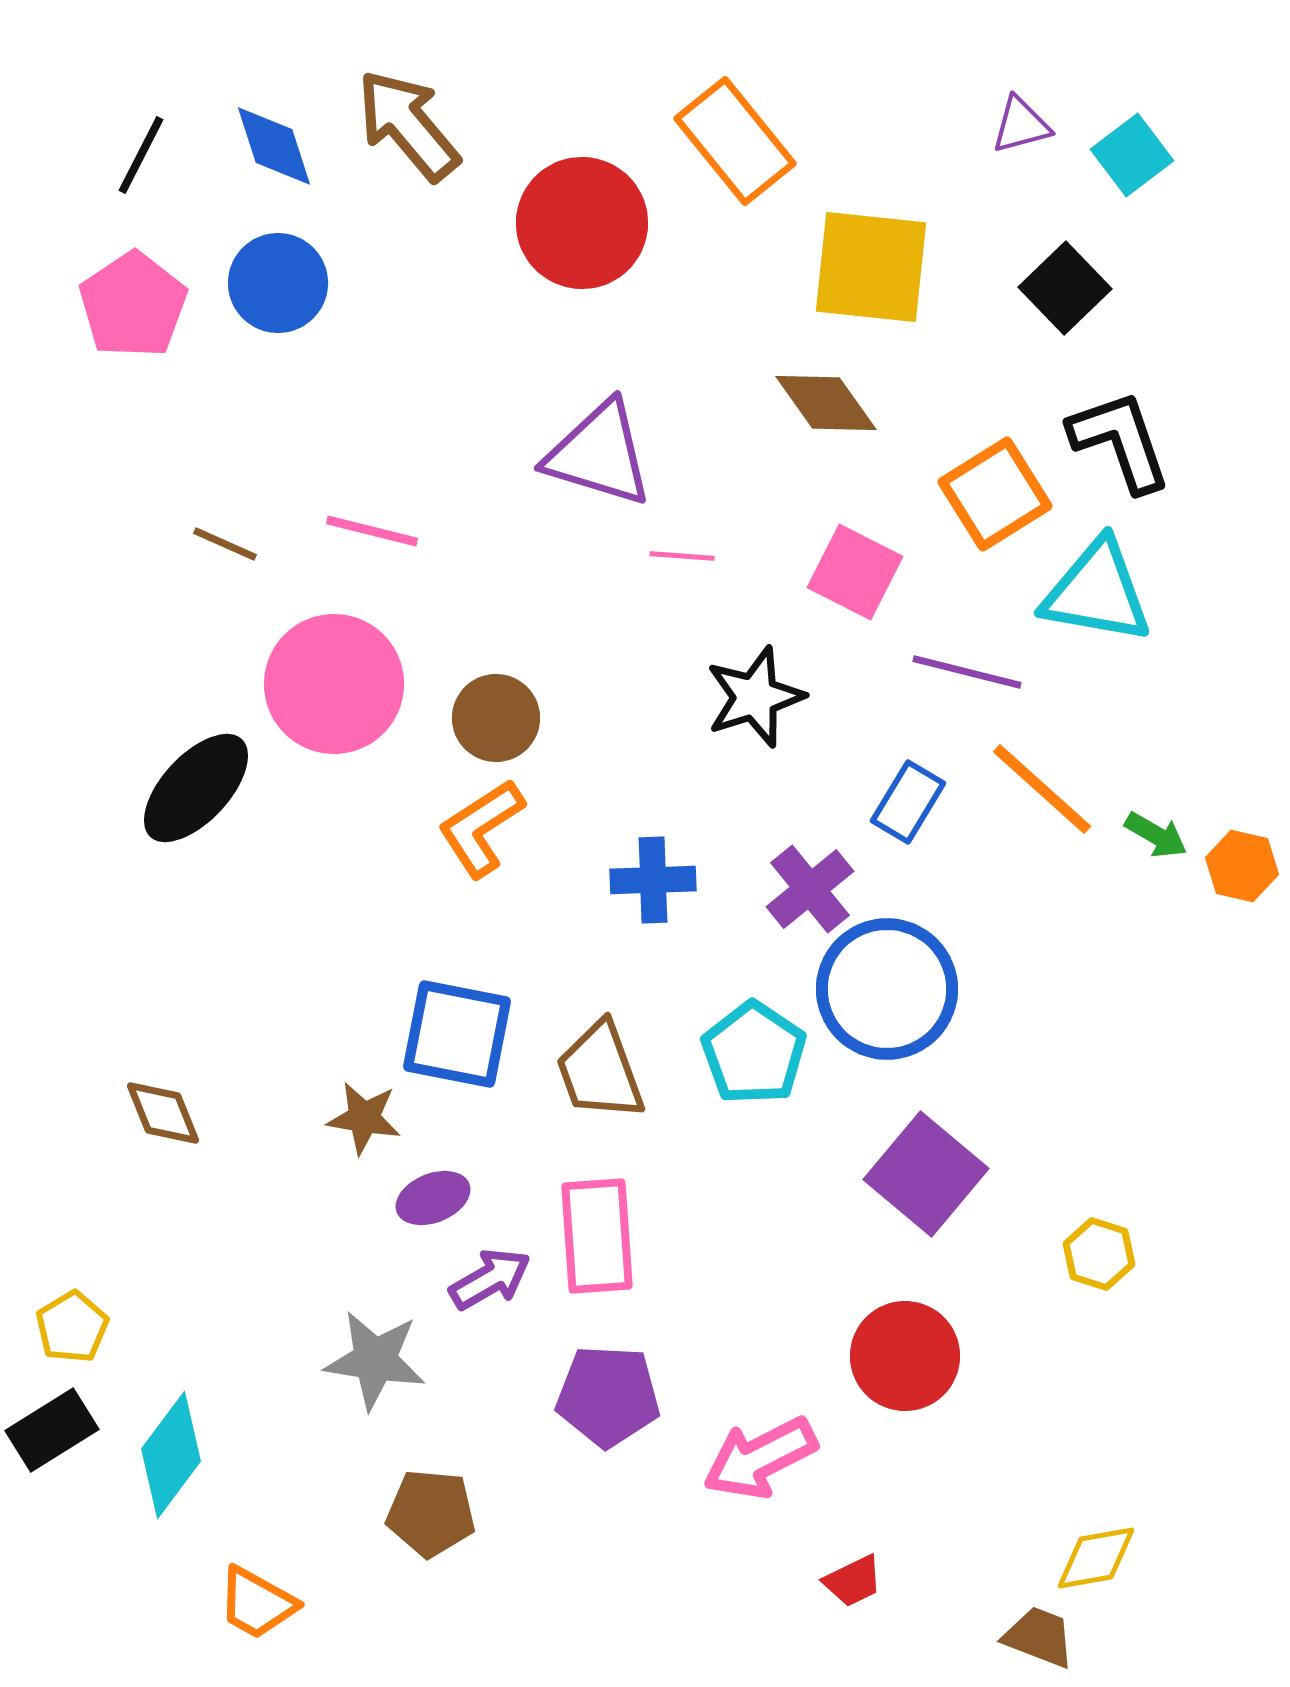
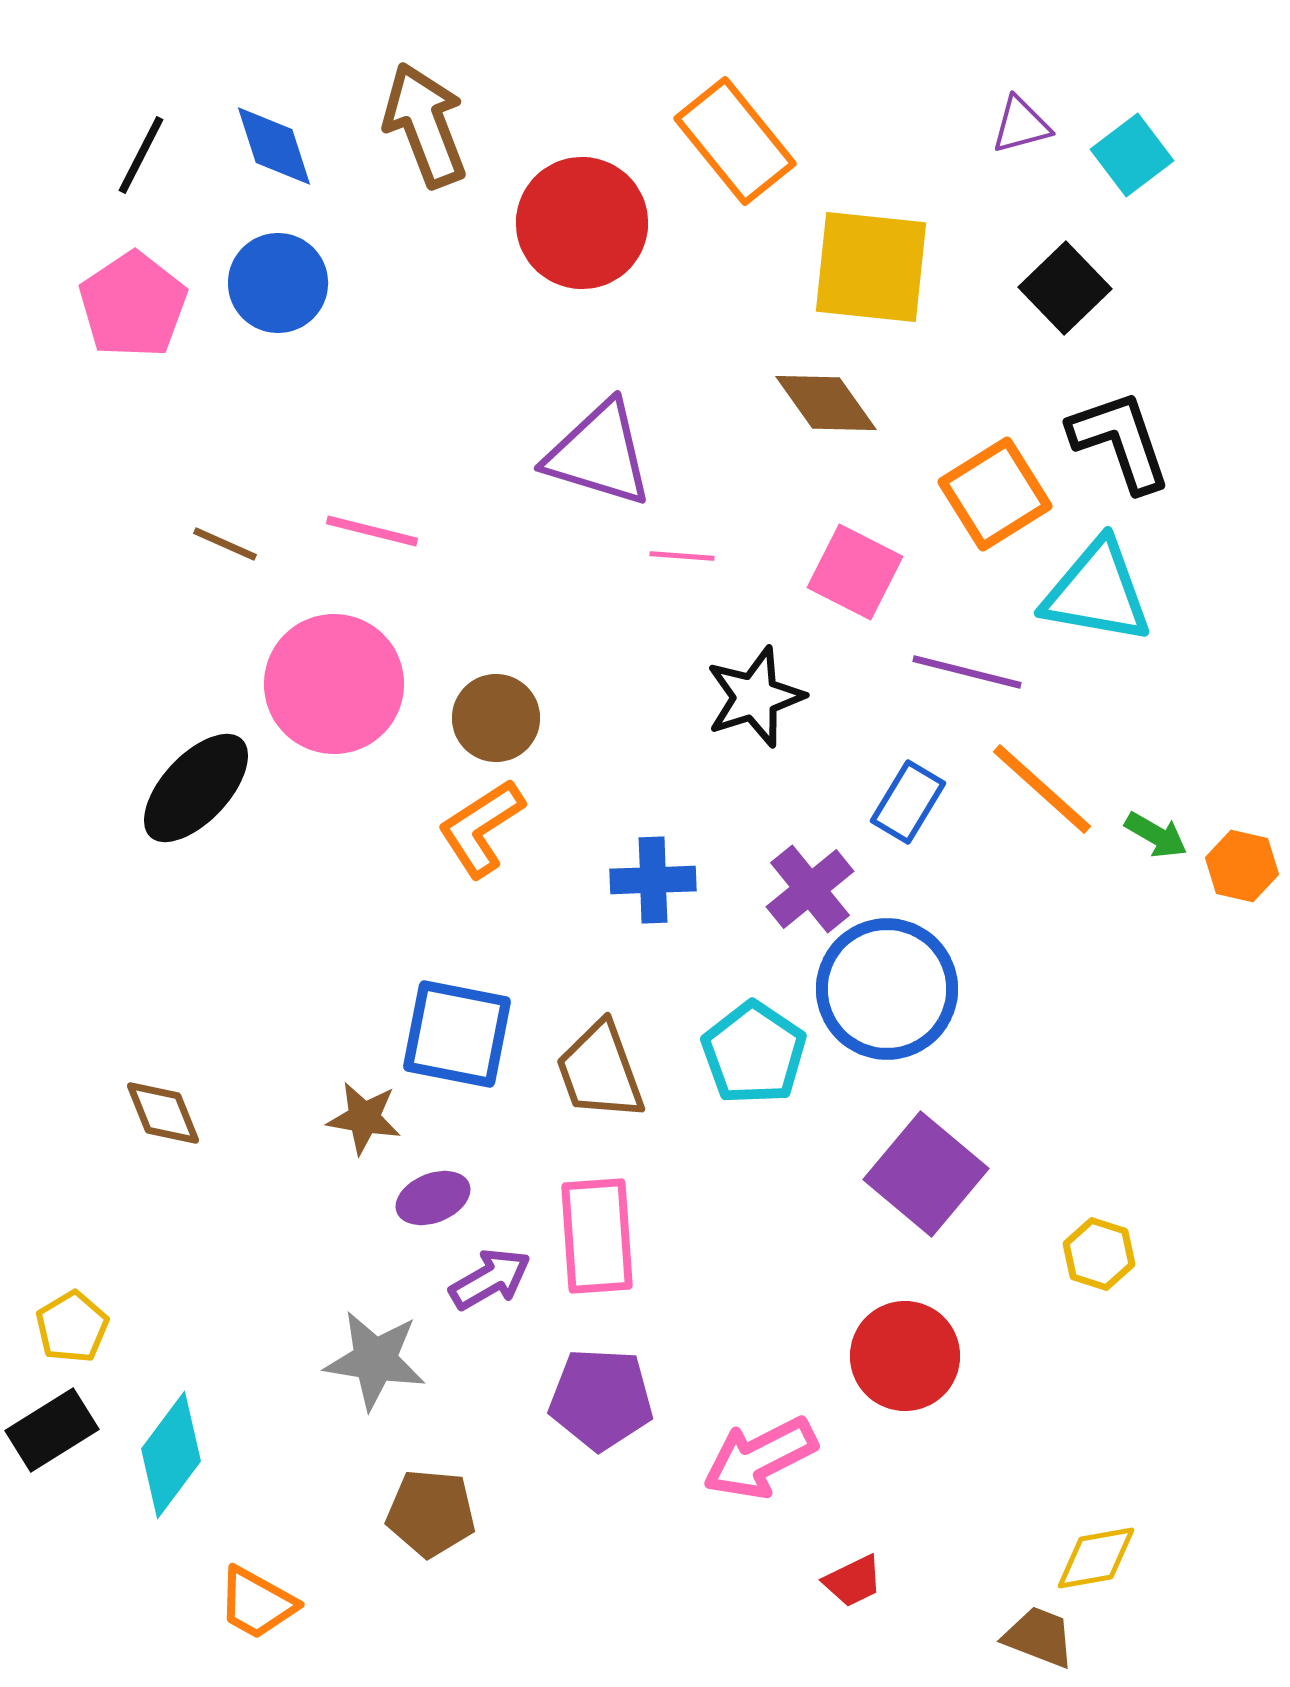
brown arrow at (408, 125): moved 17 px right; rotated 19 degrees clockwise
purple pentagon at (608, 1396): moved 7 px left, 3 px down
